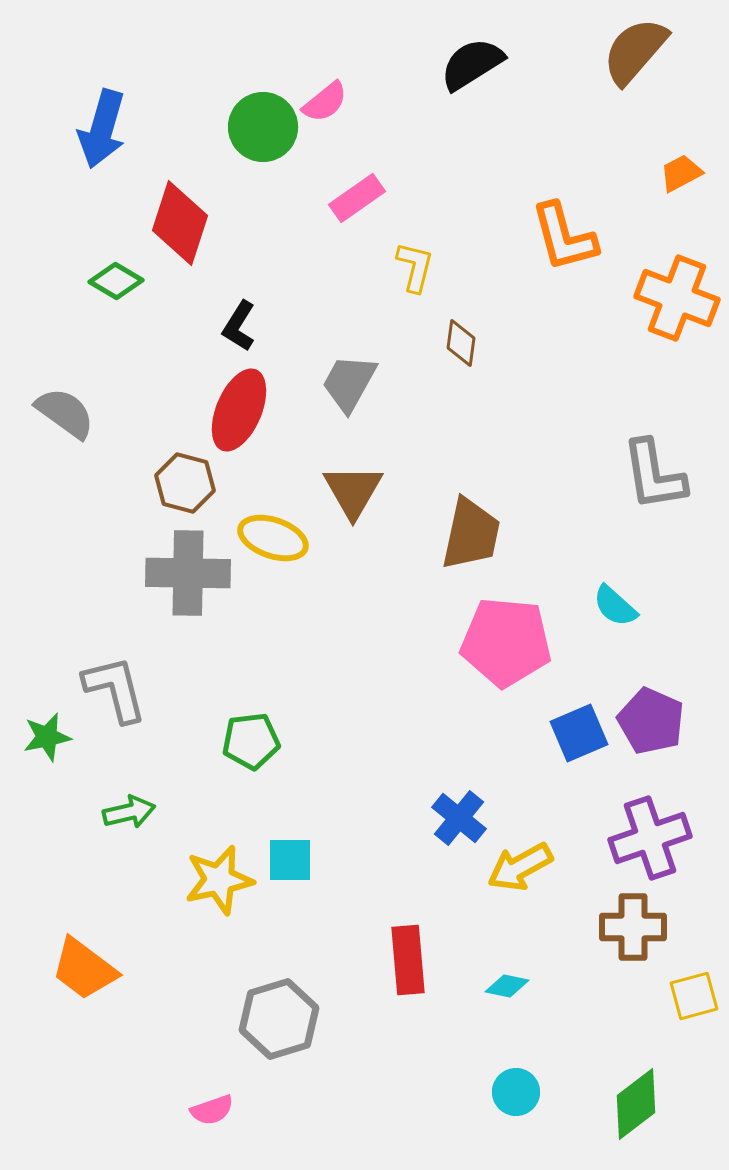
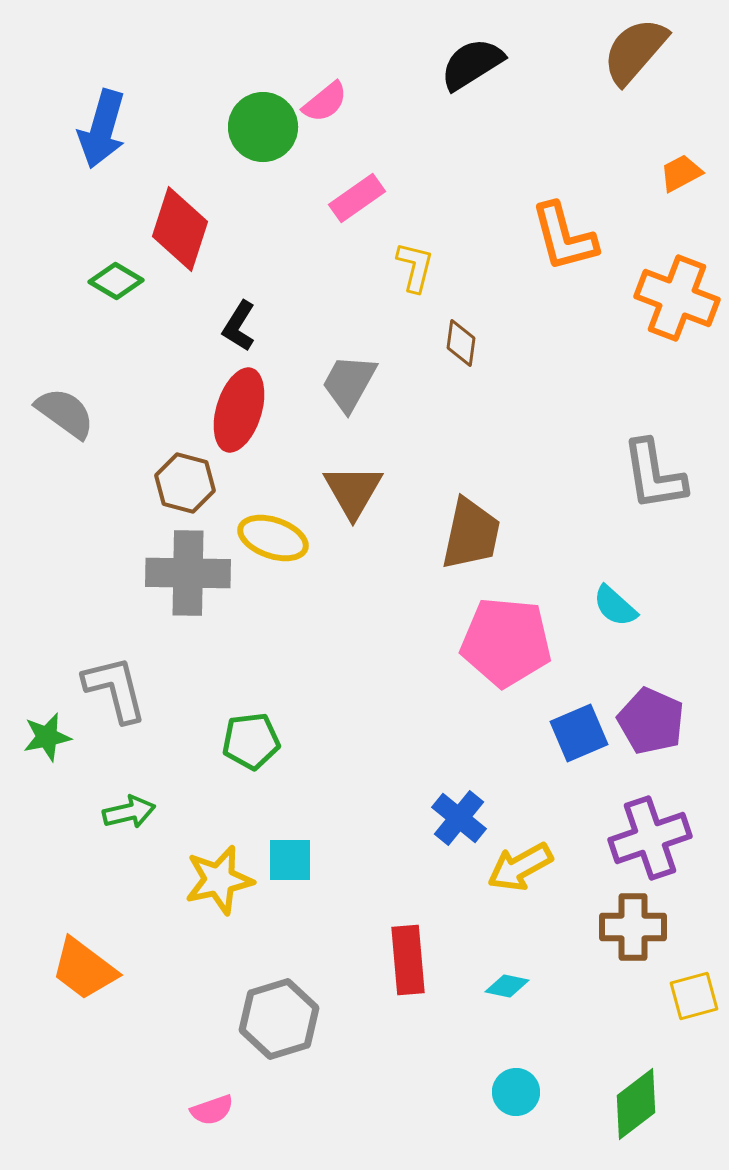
red diamond at (180, 223): moved 6 px down
red ellipse at (239, 410): rotated 6 degrees counterclockwise
